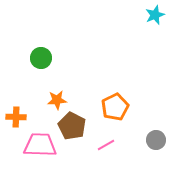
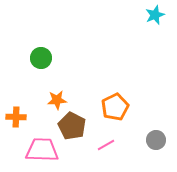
pink trapezoid: moved 2 px right, 5 px down
